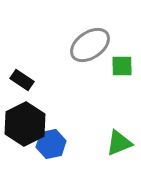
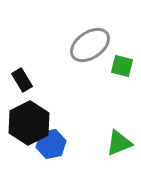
green square: rotated 15 degrees clockwise
black rectangle: rotated 25 degrees clockwise
black hexagon: moved 4 px right, 1 px up
